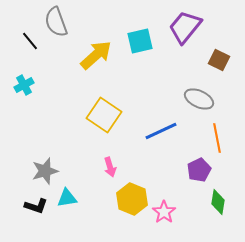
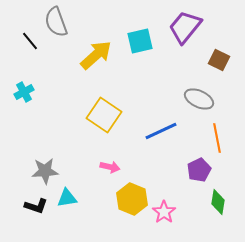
cyan cross: moved 7 px down
pink arrow: rotated 60 degrees counterclockwise
gray star: rotated 12 degrees clockwise
